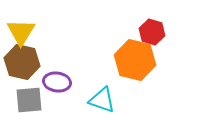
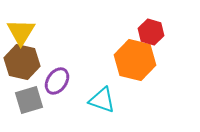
red hexagon: moved 1 px left
purple ellipse: moved 1 px up; rotated 64 degrees counterclockwise
gray square: rotated 12 degrees counterclockwise
